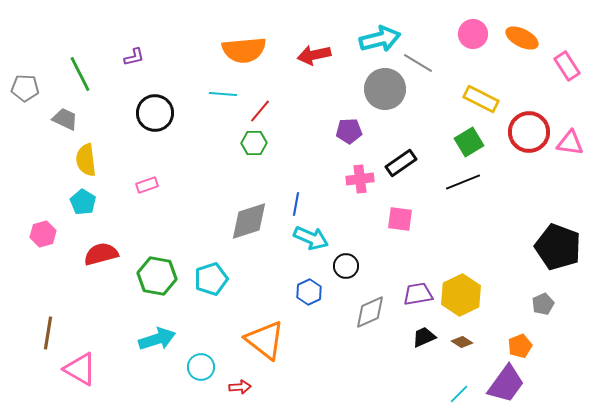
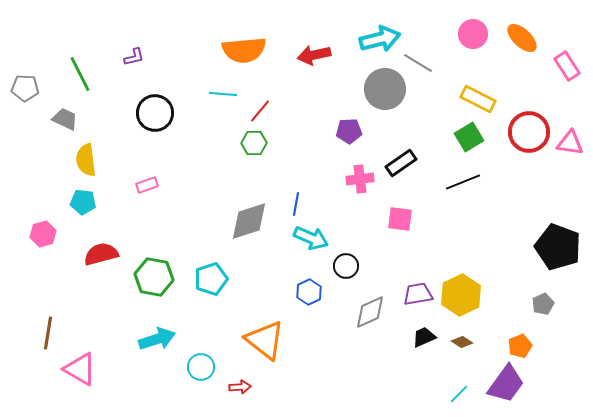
orange ellipse at (522, 38): rotated 16 degrees clockwise
yellow rectangle at (481, 99): moved 3 px left
green square at (469, 142): moved 5 px up
cyan pentagon at (83, 202): rotated 25 degrees counterclockwise
green hexagon at (157, 276): moved 3 px left, 1 px down
